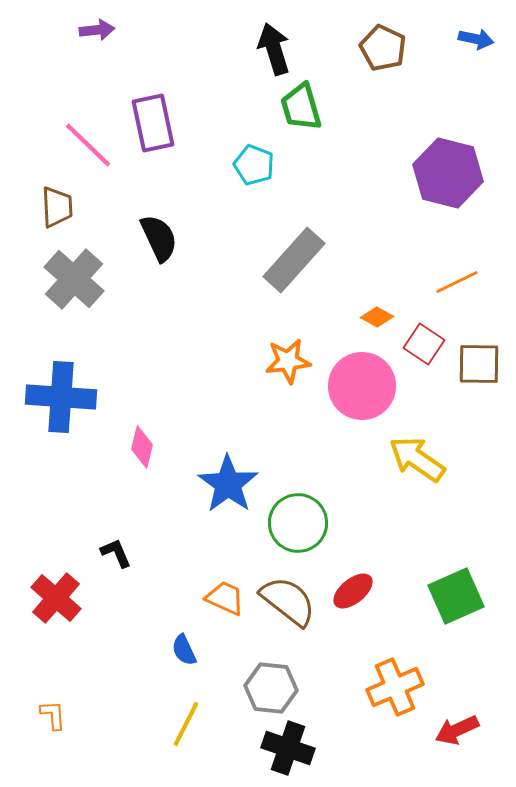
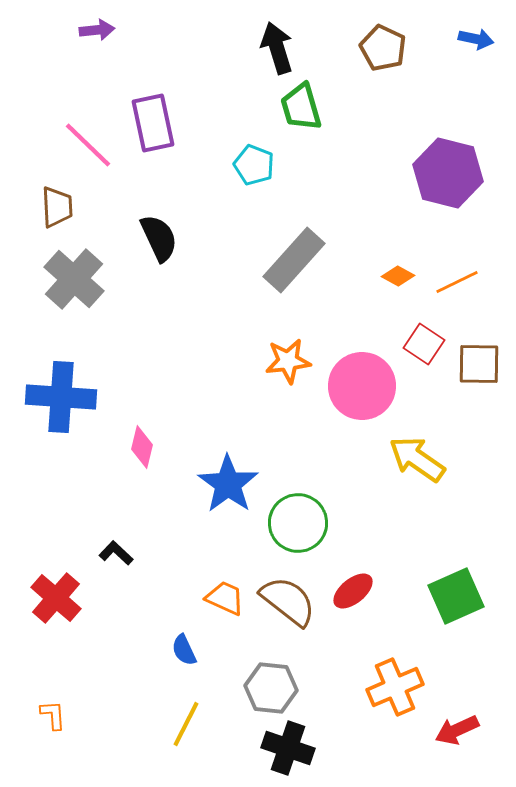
black arrow: moved 3 px right, 1 px up
orange diamond: moved 21 px right, 41 px up
black L-shape: rotated 24 degrees counterclockwise
